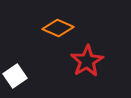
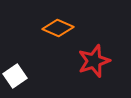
red star: moved 7 px right; rotated 12 degrees clockwise
